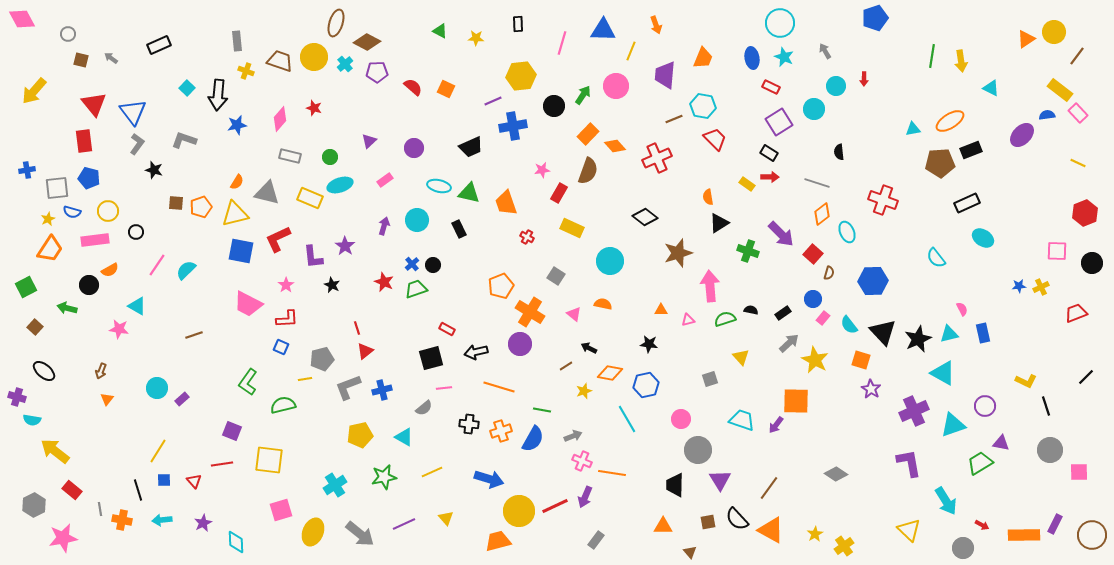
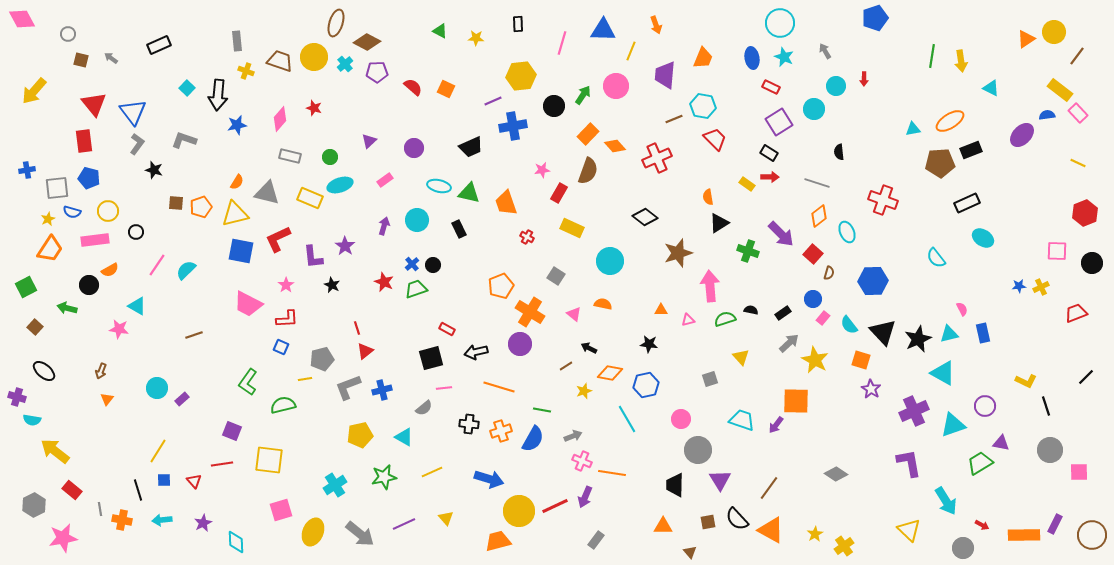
orange diamond at (822, 214): moved 3 px left, 2 px down
